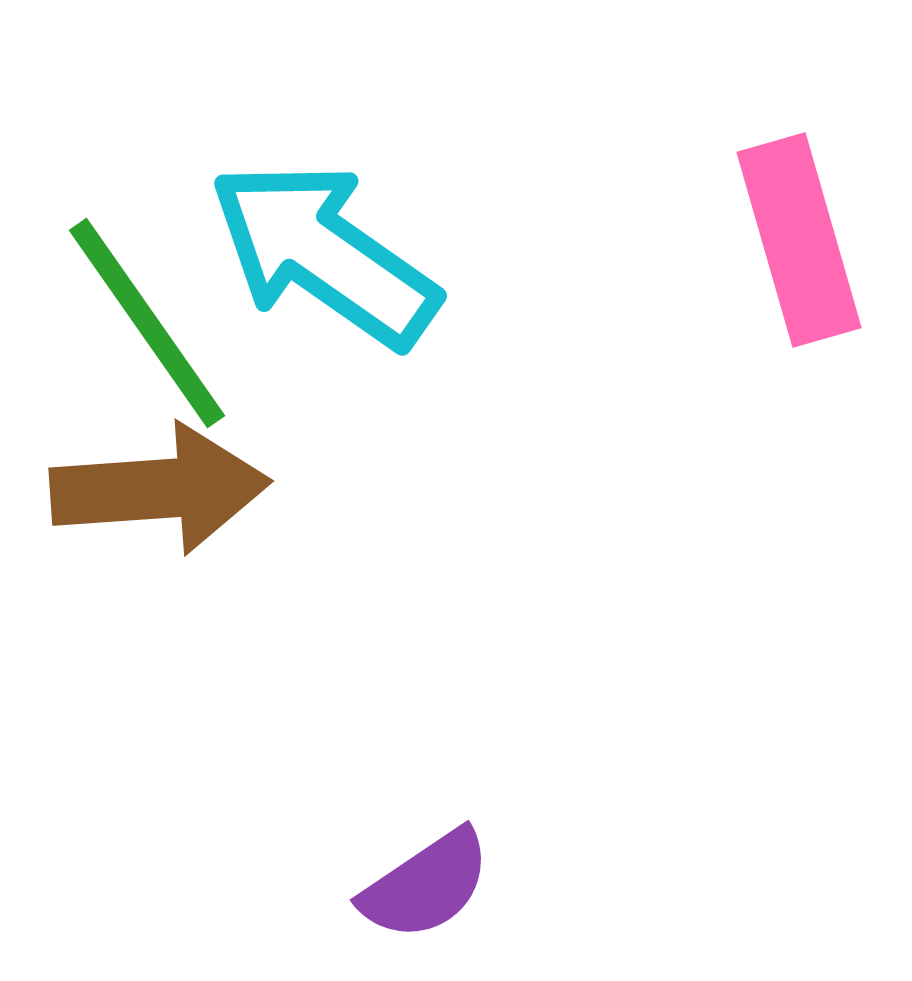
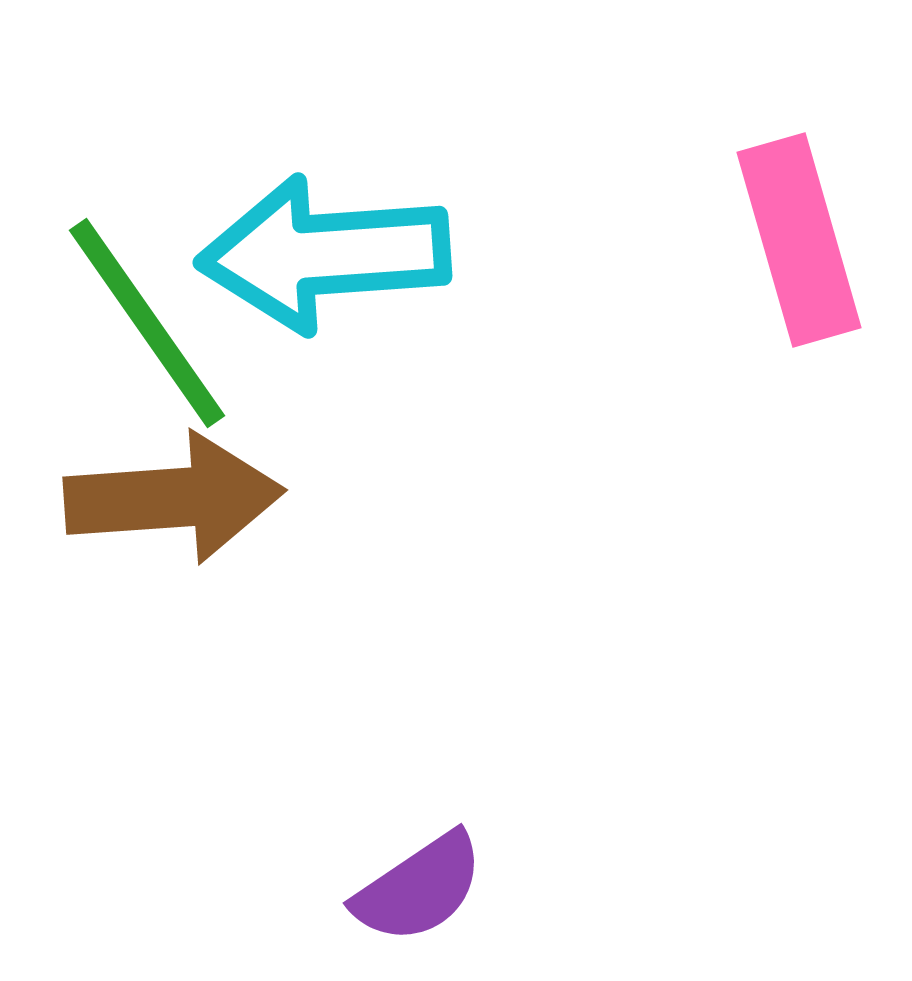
cyan arrow: rotated 39 degrees counterclockwise
brown arrow: moved 14 px right, 9 px down
purple semicircle: moved 7 px left, 3 px down
